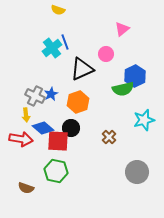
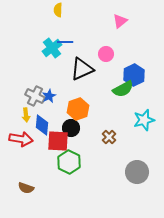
yellow semicircle: rotated 72 degrees clockwise
pink triangle: moved 2 px left, 8 px up
blue line: rotated 70 degrees counterclockwise
blue hexagon: moved 1 px left, 1 px up
green semicircle: rotated 15 degrees counterclockwise
blue star: moved 2 px left, 2 px down
orange hexagon: moved 7 px down
blue diamond: moved 1 px left, 3 px up; rotated 55 degrees clockwise
green hexagon: moved 13 px right, 9 px up; rotated 15 degrees clockwise
